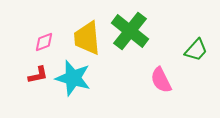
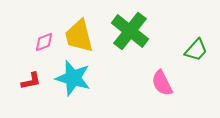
yellow trapezoid: moved 8 px left, 2 px up; rotated 9 degrees counterclockwise
red L-shape: moved 7 px left, 6 px down
pink semicircle: moved 1 px right, 3 px down
